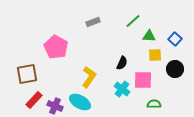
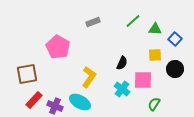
green triangle: moved 6 px right, 7 px up
pink pentagon: moved 2 px right
green semicircle: rotated 56 degrees counterclockwise
